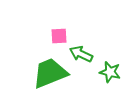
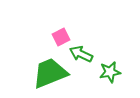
pink square: moved 2 px right, 1 px down; rotated 24 degrees counterclockwise
green star: rotated 25 degrees counterclockwise
